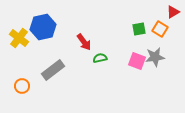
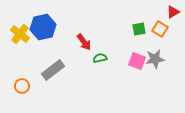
yellow cross: moved 1 px right, 4 px up
gray star: moved 2 px down
